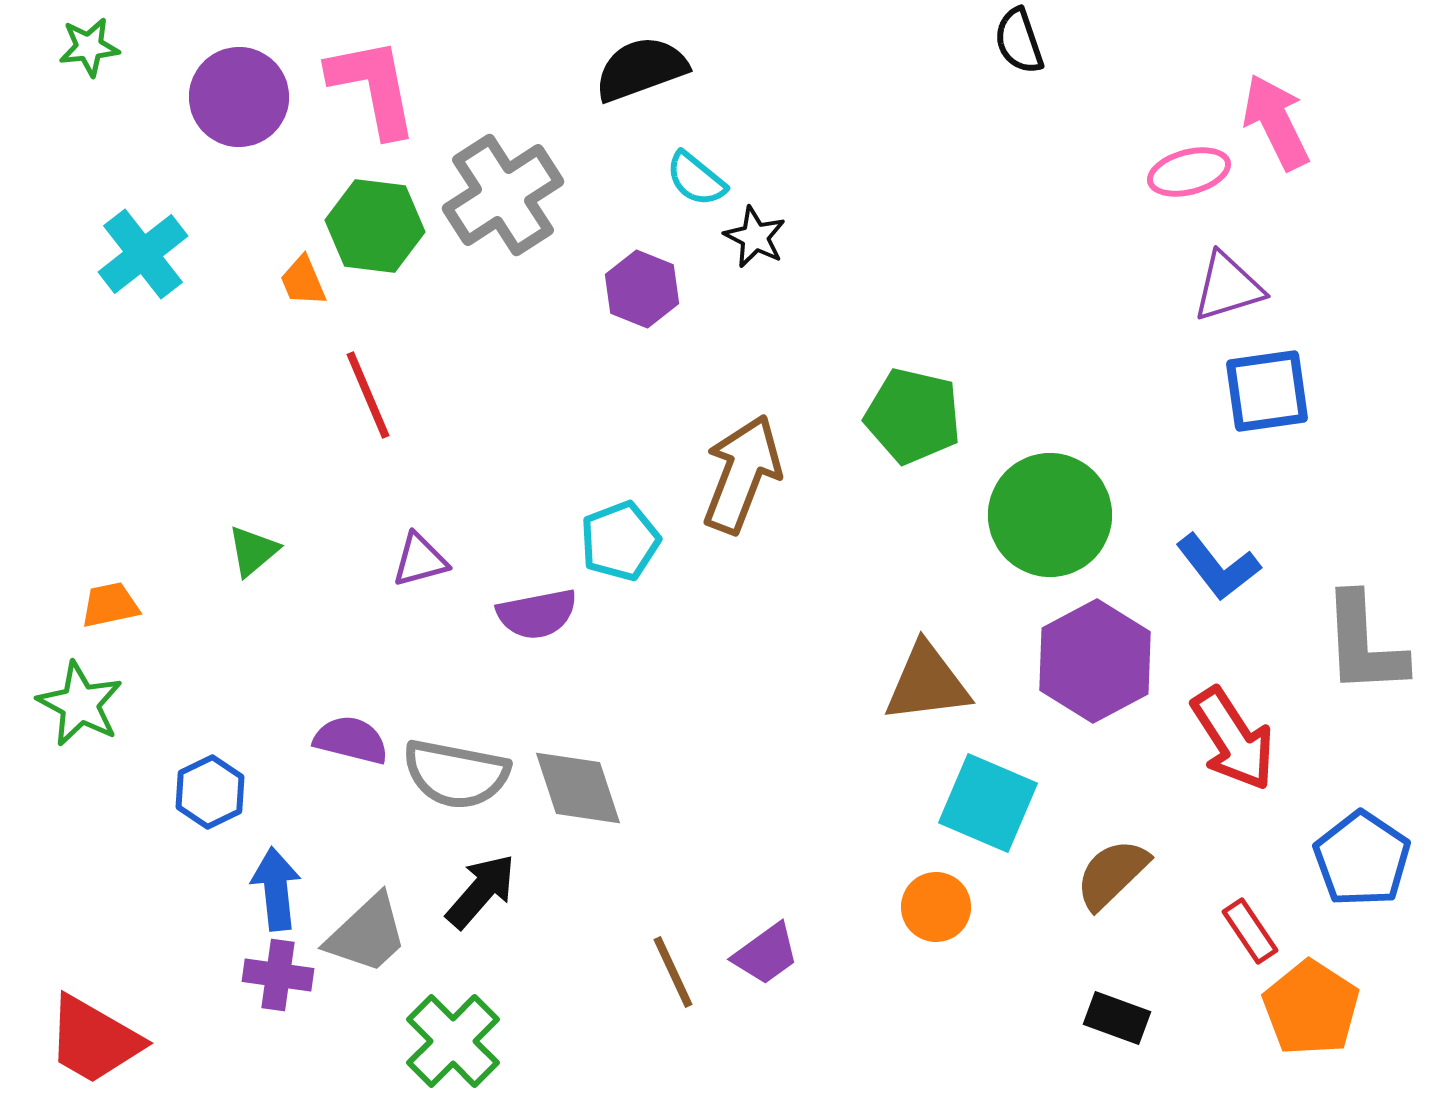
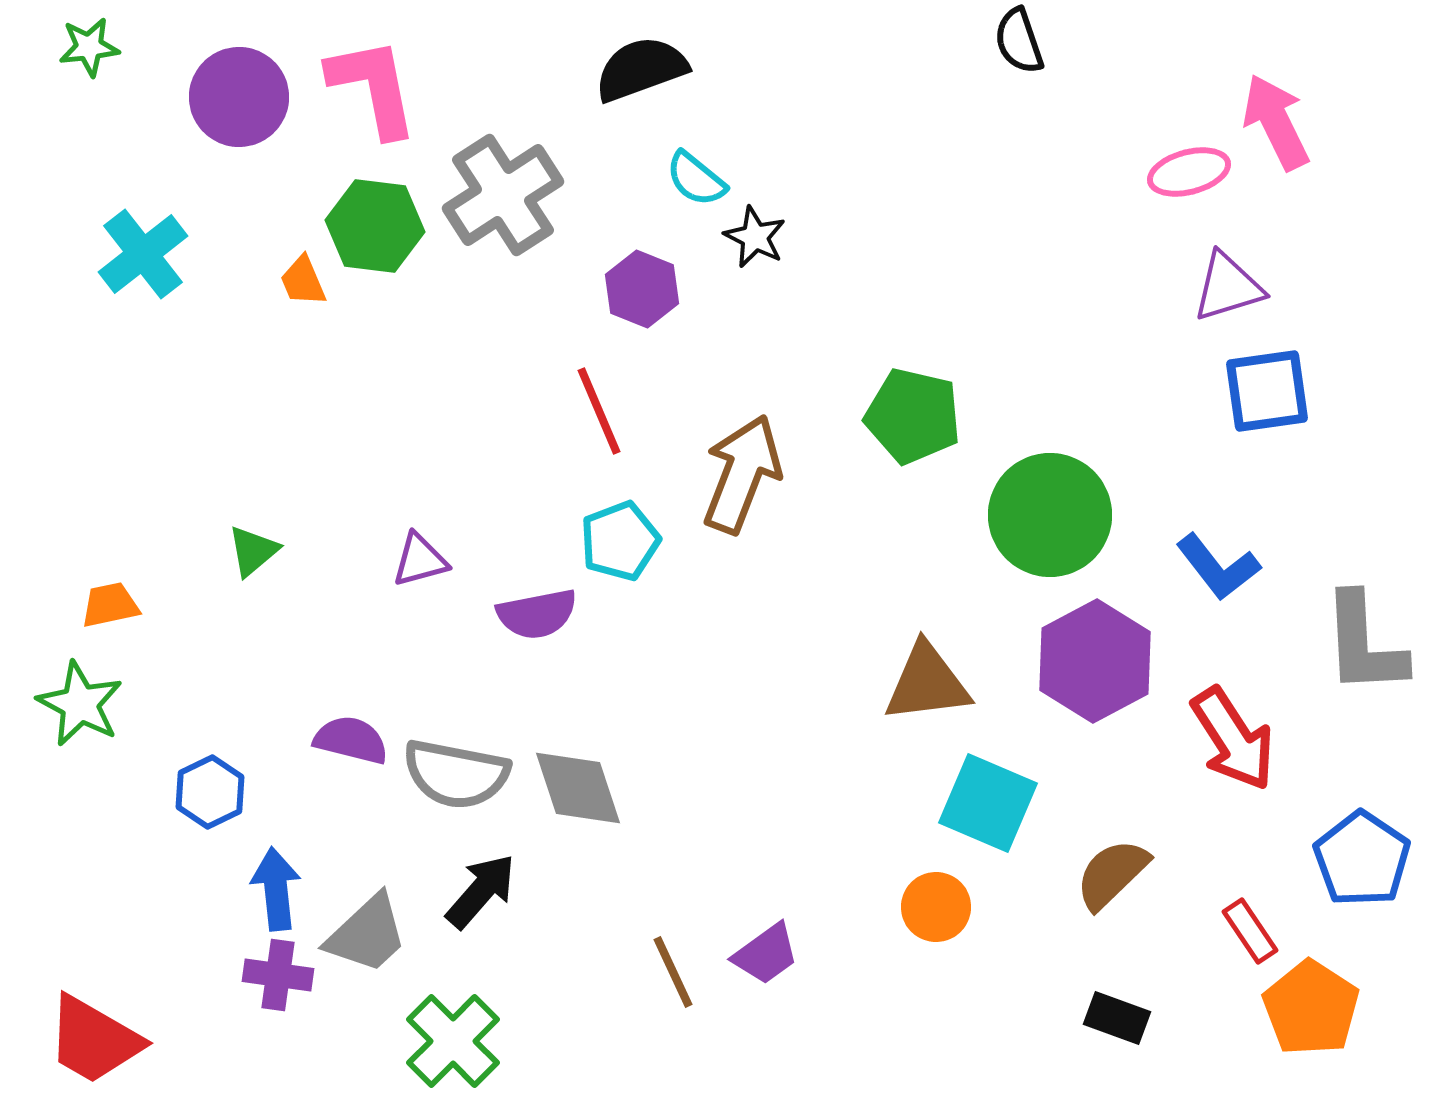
red line at (368, 395): moved 231 px right, 16 px down
